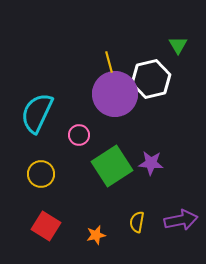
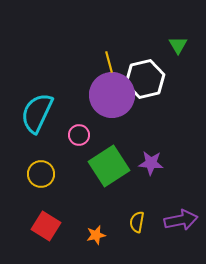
white hexagon: moved 6 px left
purple circle: moved 3 px left, 1 px down
green square: moved 3 px left
